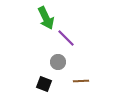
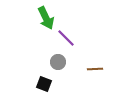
brown line: moved 14 px right, 12 px up
